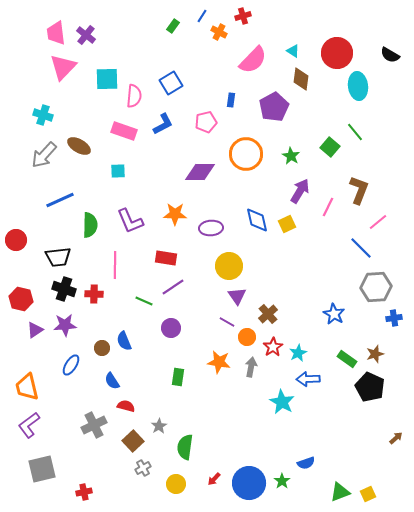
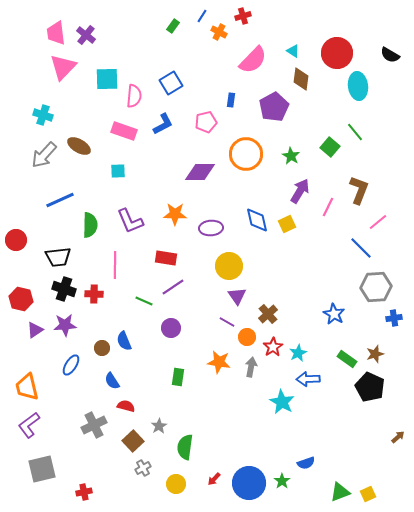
brown arrow at (396, 438): moved 2 px right, 1 px up
